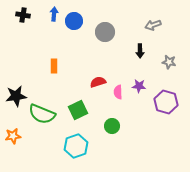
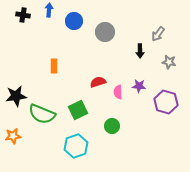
blue arrow: moved 5 px left, 4 px up
gray arrow: moved 5 px right, 9 px down; rotated 35 degrees counterclockwise
